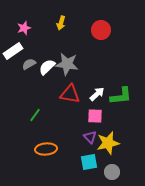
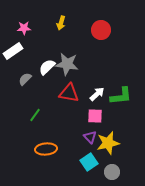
pink star: rotated 16 degrees clockwise
gray semicircle: moved 4 px left, 15 px down; rotated 16 degrees counterclockwise
red triangle: moved 1 px left, 1 px up
cyan square: rotated 24 degrees counterclockwise
